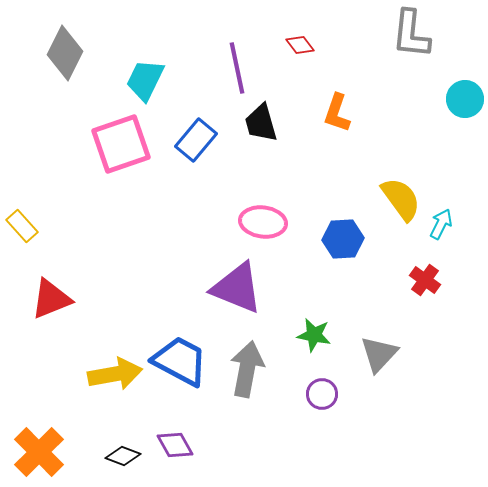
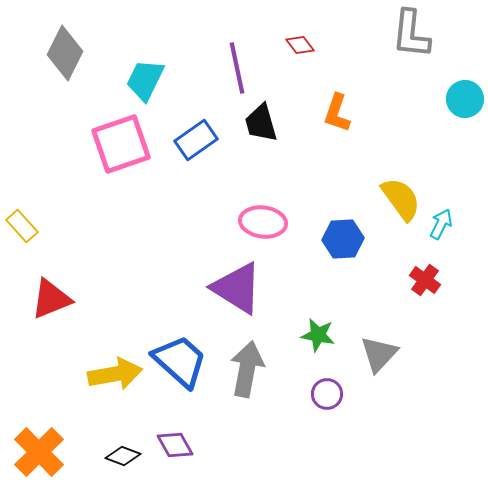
blue rectangle: rotated 15 degrees clockwise
purple triangle: rotated 10 degrees clockwise
green star: moved 4 px right
blue trapezoid: rotated 14 degrees clockwise
purple circle: moved 5 px right
